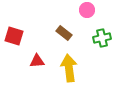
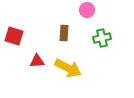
brown rectangle: rotated 56 degrees clockwise
yellow arrow: moved 1 px left; rotated 124 degrees clockwise
